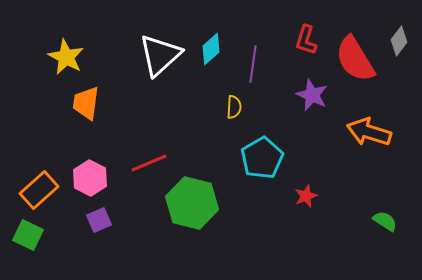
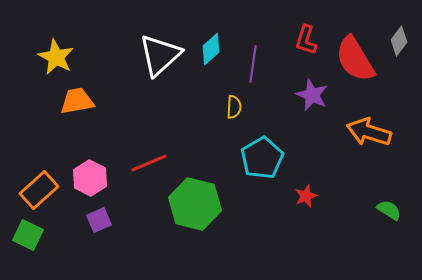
yellow star: moved 10 px left
orange trapezoid: moved 9 px left, 2 px up; rotated 72 degrees clockwise
green hexagon: moved 3 px right, 1 px down
green semicircle: moved 4 px right, 11 px up
